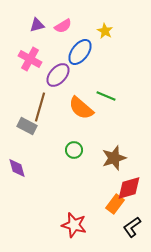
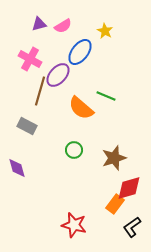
purple triangle: moved 2 px right, 1 px up
brown line: moved 16 px up
